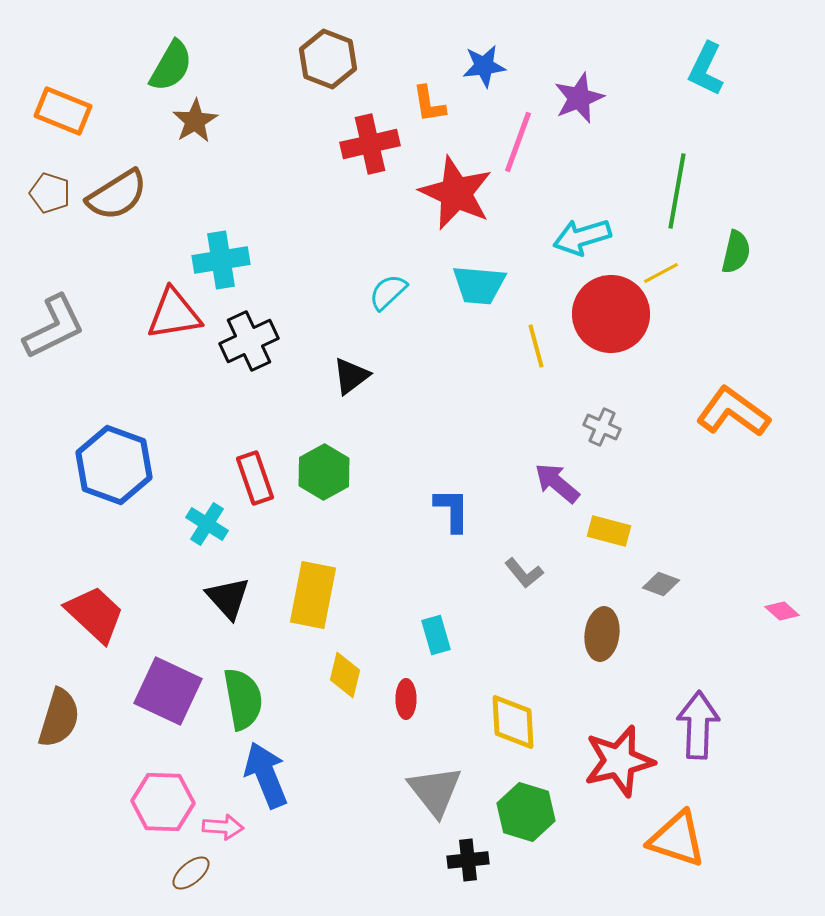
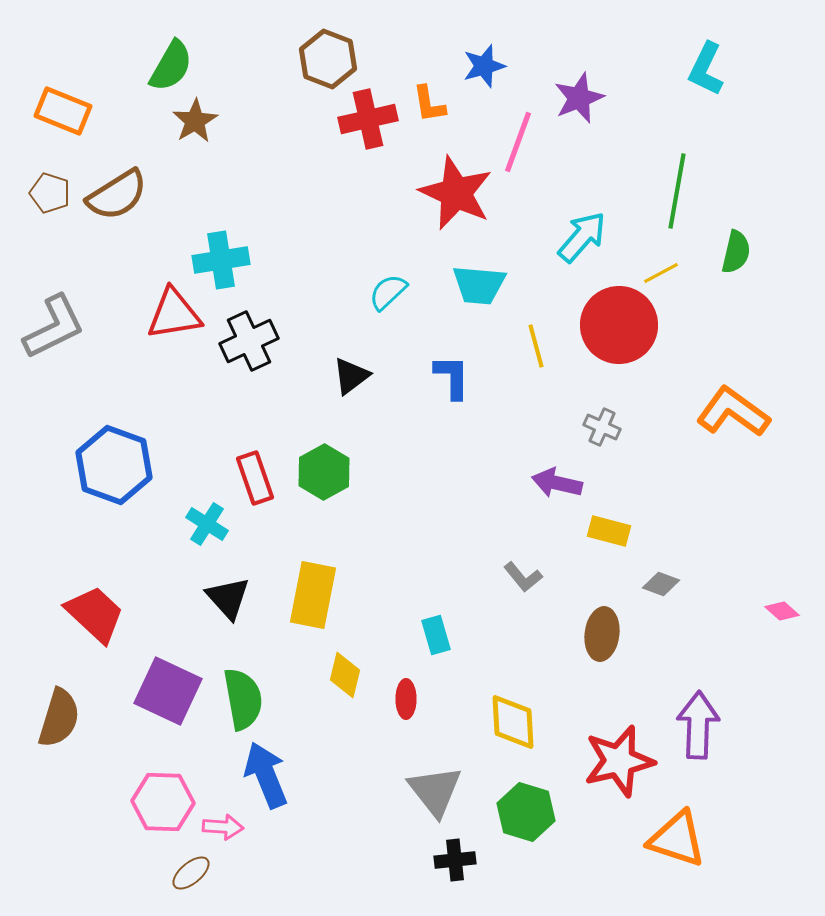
blue star at (484, 66): rotated 9 degrees counterclockwise
red cross at (370, 144): moved 2 px left, 25 px up
cyan arrow at (582, 237): rotated 148 degrees clockwise
red circle at (611, 314): moved 8 px right, 11 px down
purple arrow at (557, 483): rotated 27 degrees counterclockwise
blue L-shape at (452, 510): moved 133 px up
gray L-shape at (524, 573): moved 1 px left, 4 px down
black cross at (468, 860): moved 13 px left
